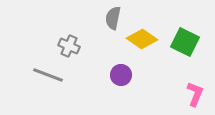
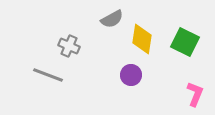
gray semicircle: moved 1 px left, 1 px down; rotated 130 degrees counterclockwise
yellow diamond: rotated 64 degrees clockwise
purple circle: moved 10 px right
